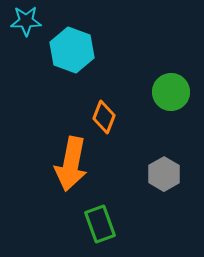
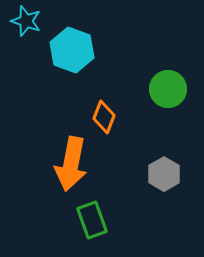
cyan star: rotated 20 degrees clockwise
green circle: moved 3 px left, 3 px up
green rectangle: moved 8 px left, 4 px up
